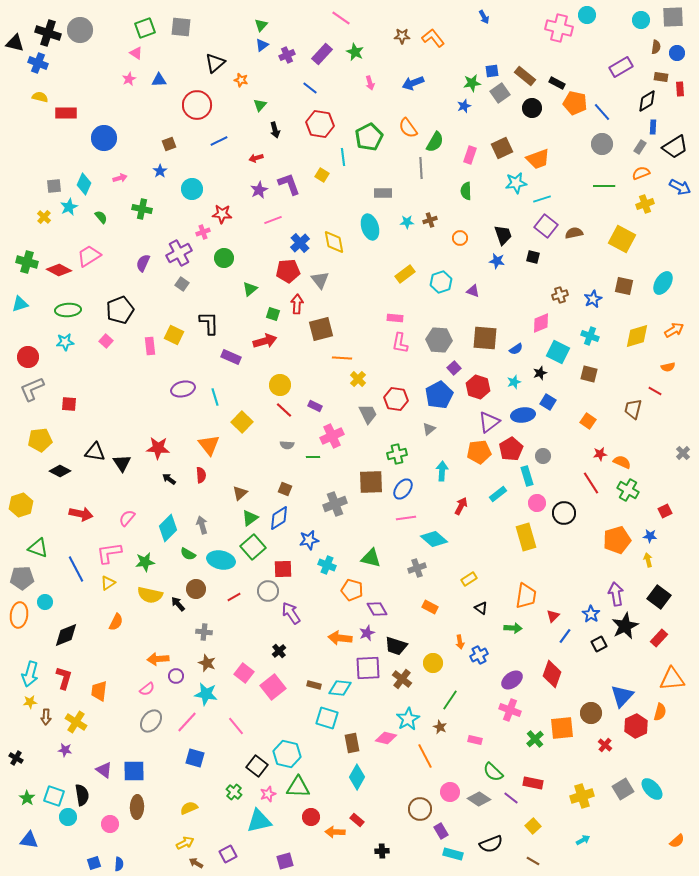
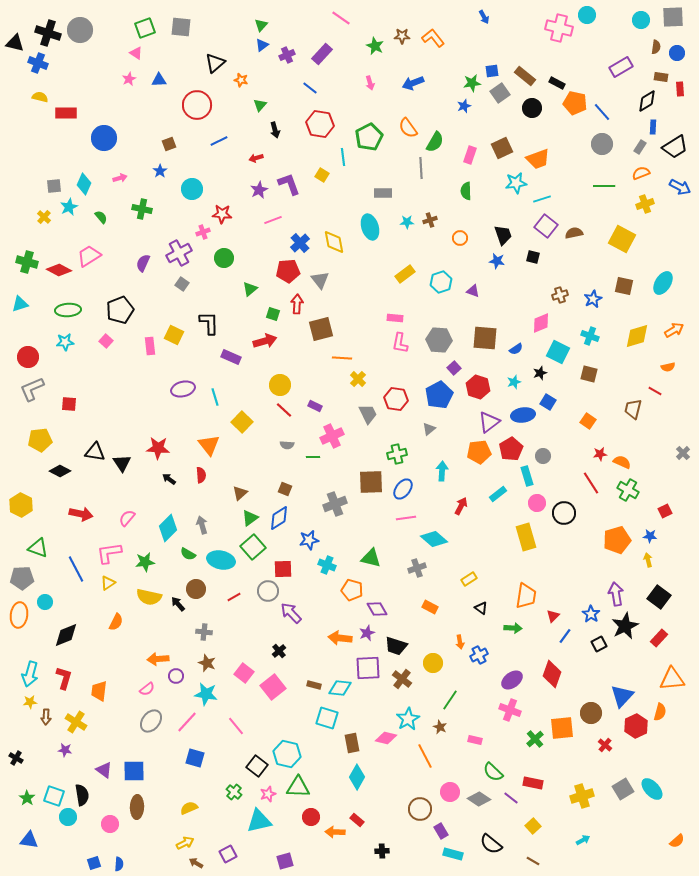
green star at (355, 52): moved 20 px right, 6 px up
yellow hexagon at (21, 505): rotated 15 degrees counterclockwise
yellow semicircle at (150, 595): moved 1 px left, 2 px down
purple arrow at (291, 613): rotated 10 degrees counterclockwise
black semicircle at (491, 844): rotated 60 degrees clockwise
